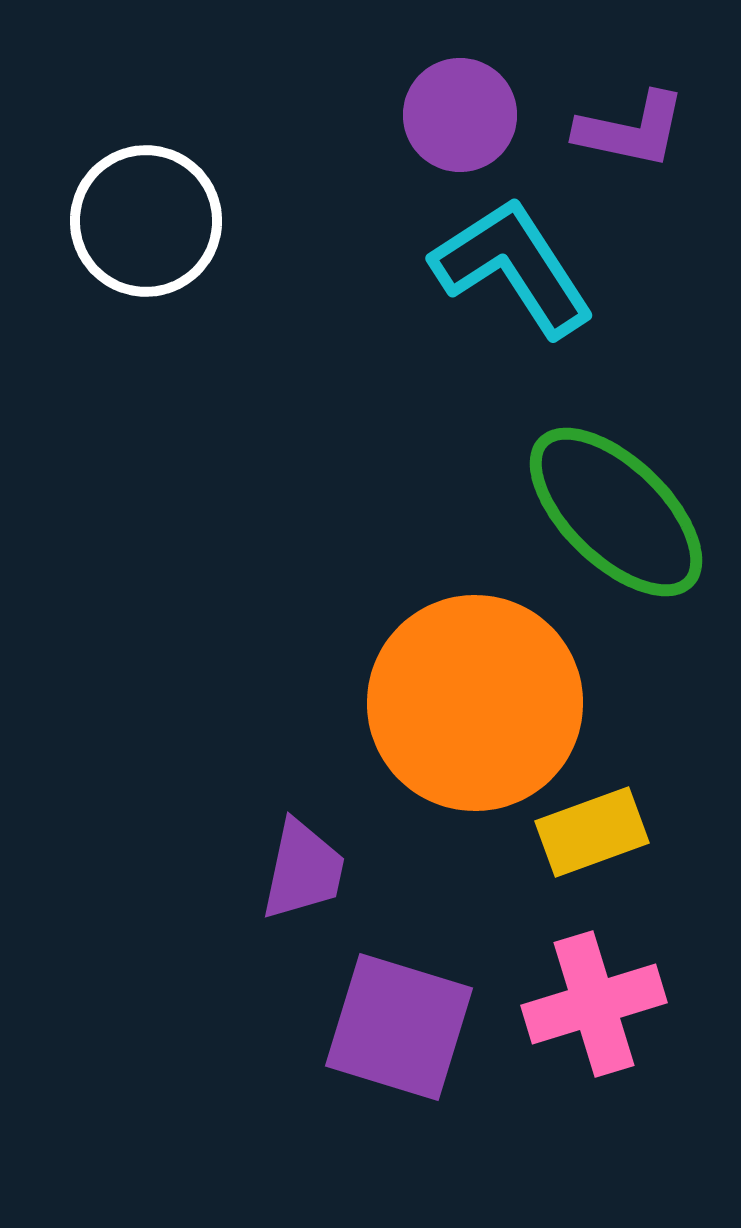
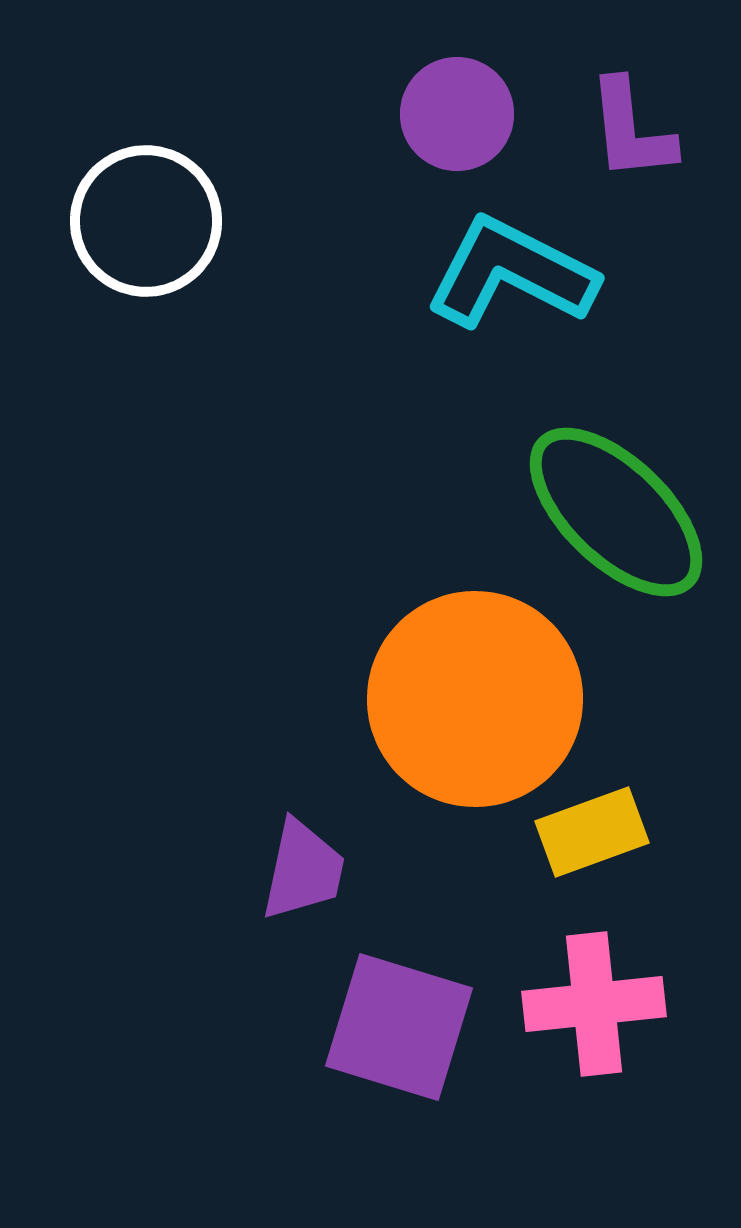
purple circle: moved 3 px left, 1 px up
purple L-shape: rotated 72 degrees clockwise
cyan L-shape: moved 2 px left, 6 px down; rotated 30 degrees counterclockwise
orange circle: moved 4 px up
pink cross: rotated 11 degrees clockwise
